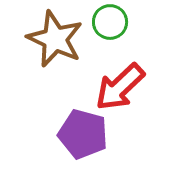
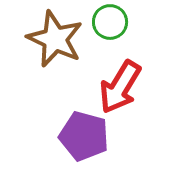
red arrow: rotated 16 degrees counterclockwise
purple pentagon: moved 1 px right, 2 px down
